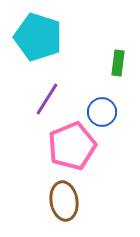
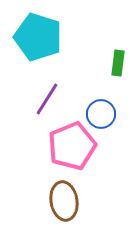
blue circle: moved 1 px left, 2 px down
